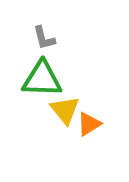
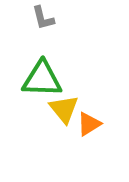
gray L-shape: moved 1 px left, 20 px up
yellow triangle: moved 1 px left, 1 px up
